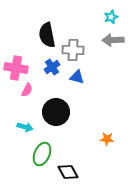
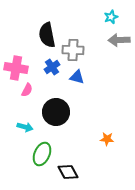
gray arrow: moved 6 px right
